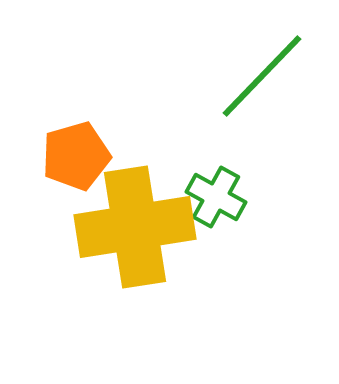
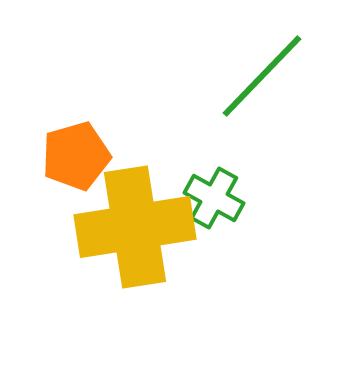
green cross: moved 2 px left, 1 px down
